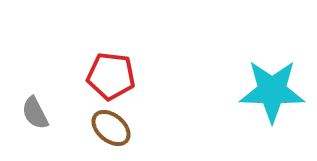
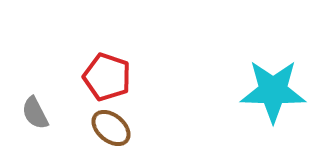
red pentagon: moved 4 px left, 1 px down; rotated 12 degrees clockwise
cyan star: moved 1 px right
